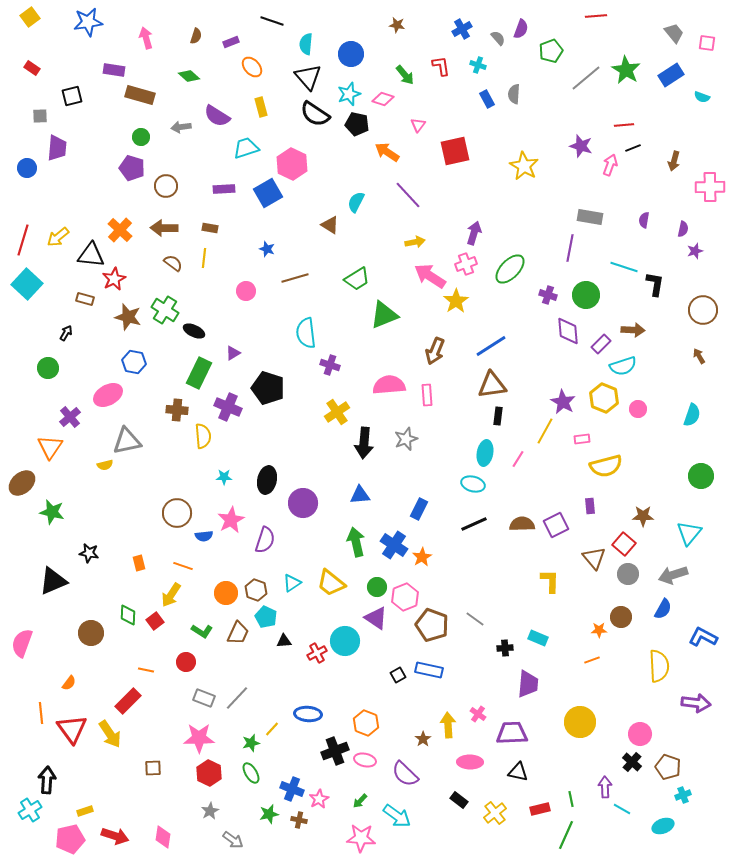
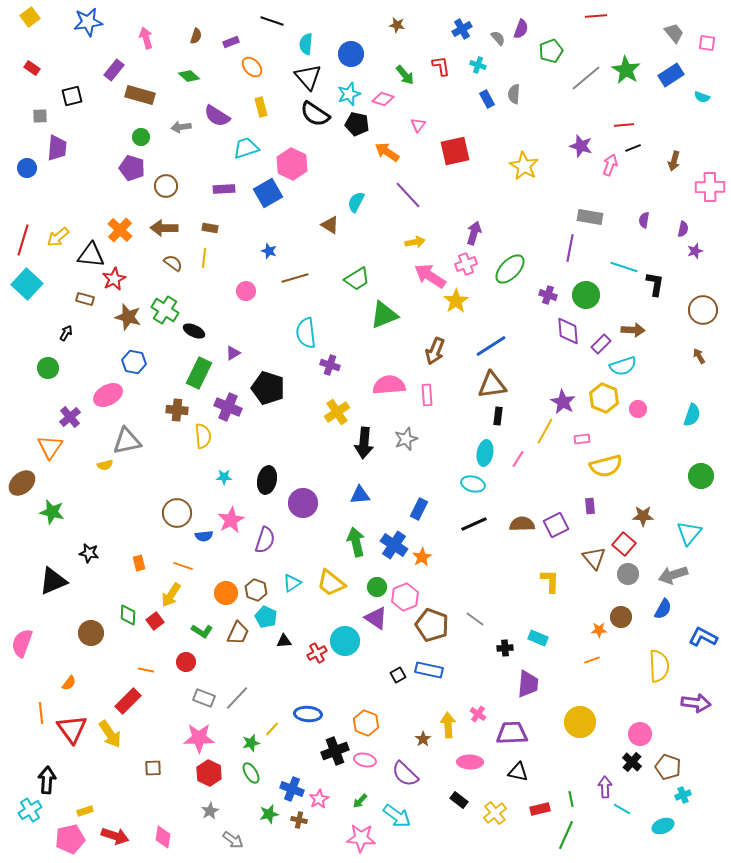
purple rectangle at (114, 70): rotated 60 degrees counterclockwise
blue star at (267, 249): moved 2 px right, 2 px down
